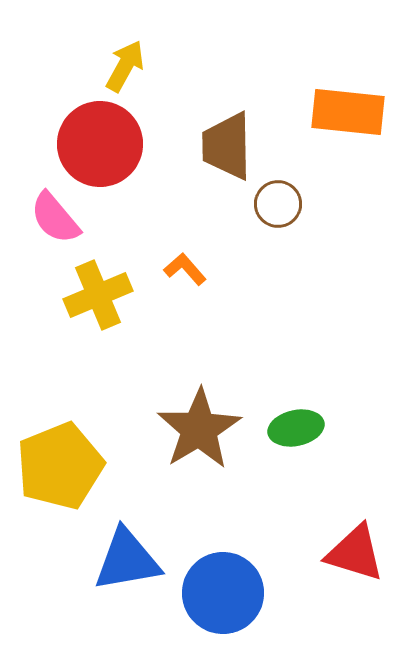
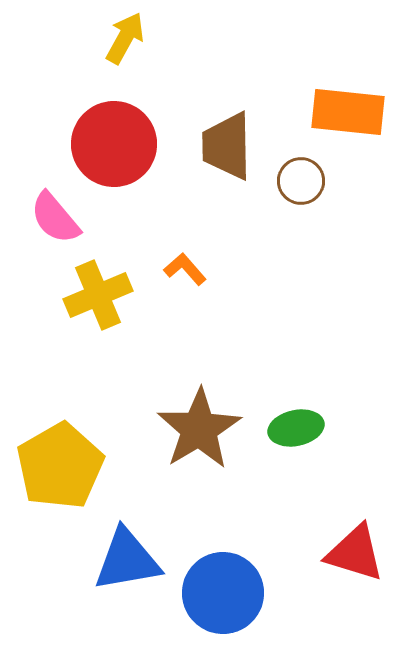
yellow arrow: moved 28 px up
red circle: moved 14 px right
brown circle: moved 23 px right, 23 px up
yellow pentagon: rotated 8 degrees counterclockwise
